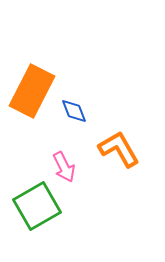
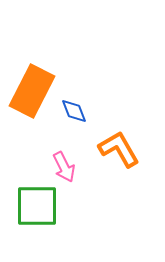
green square: rotated 30 degrees clockwise
